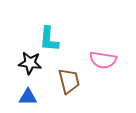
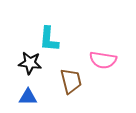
brown trapezoid: moved 2 px right
